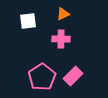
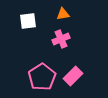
orange triangle: rotated 16 degrees clockwise
pink cross: rotated 24 degrees counterclockwise
